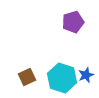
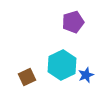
cyan hexagon: moved 13 px up; rotated 16 degrees clockwise
